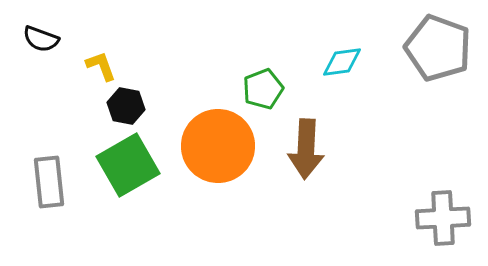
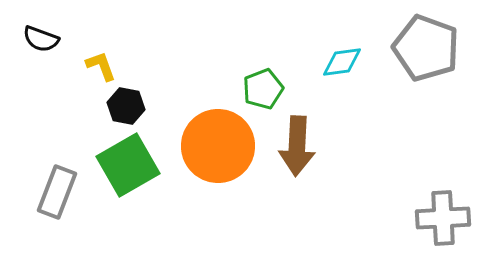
gray pentagon: moved 12 px left
brown arrow: moved 9 px left, 3 px up
gray rectangle: moved 8 px right, 10 px down; rotated 27 degrees clockwise
